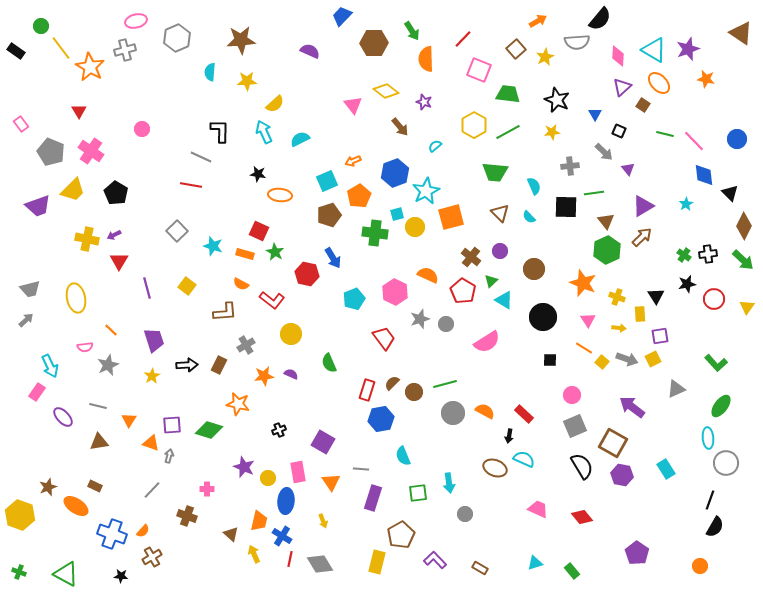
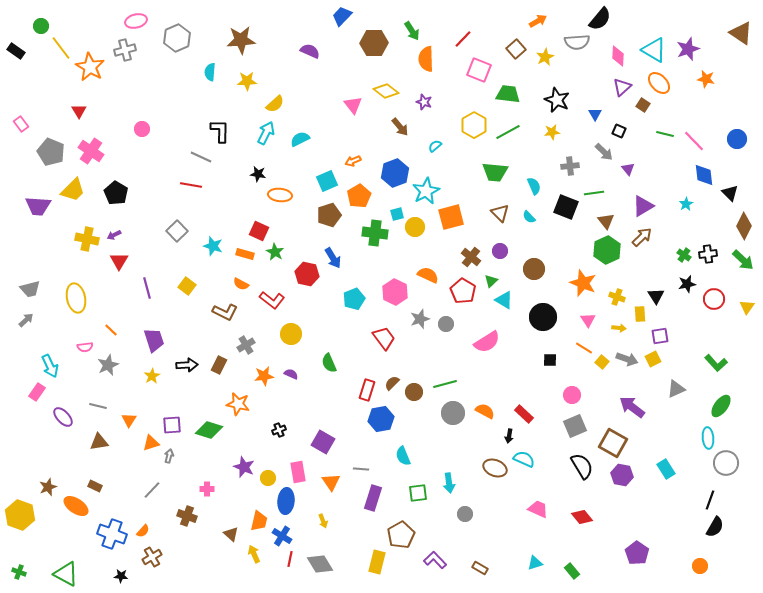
cyan arrow at (264, 132): moved 2 px right, 1 px down; rotated 50 degrees clockwise
purple trapezoid at (38, 206): rotated 24 degrees clockwise
black square at (566, 207): rotated 20 degrees clockwise
brown L-shape at (225, 312): rotated 30 degrees clockwise
orange triangle at (151, 443): rotated 36 degrees counterclockwise
